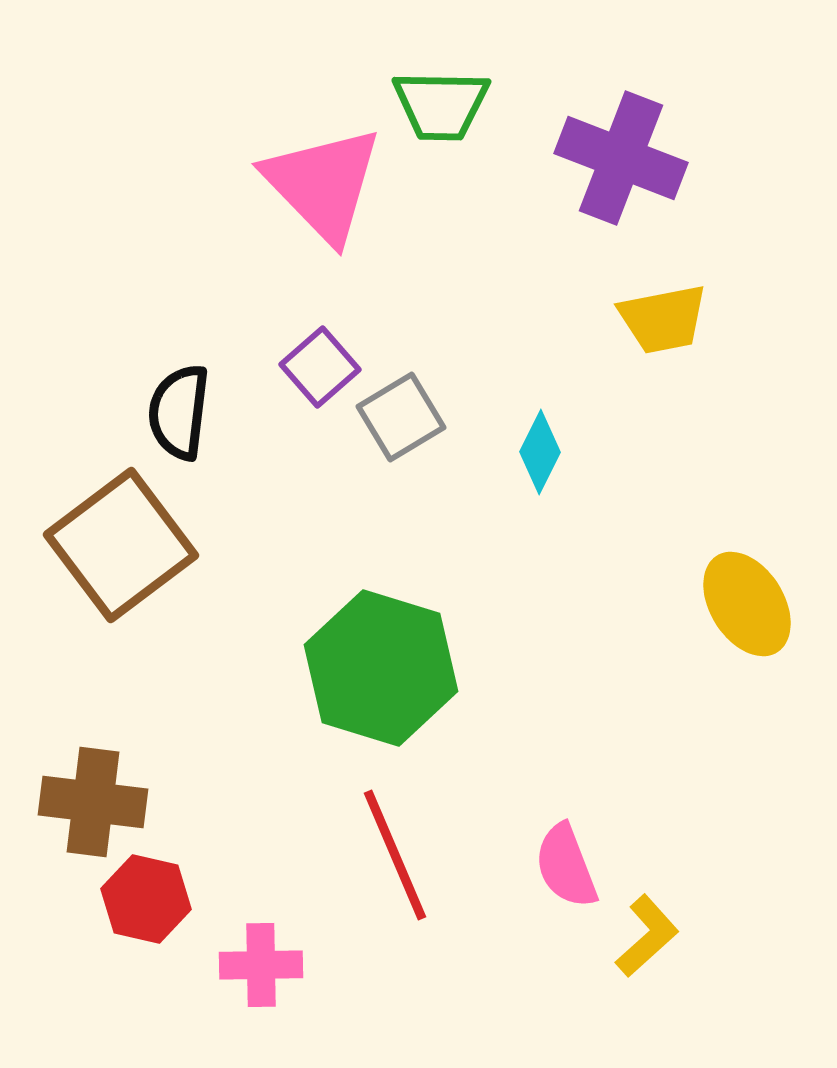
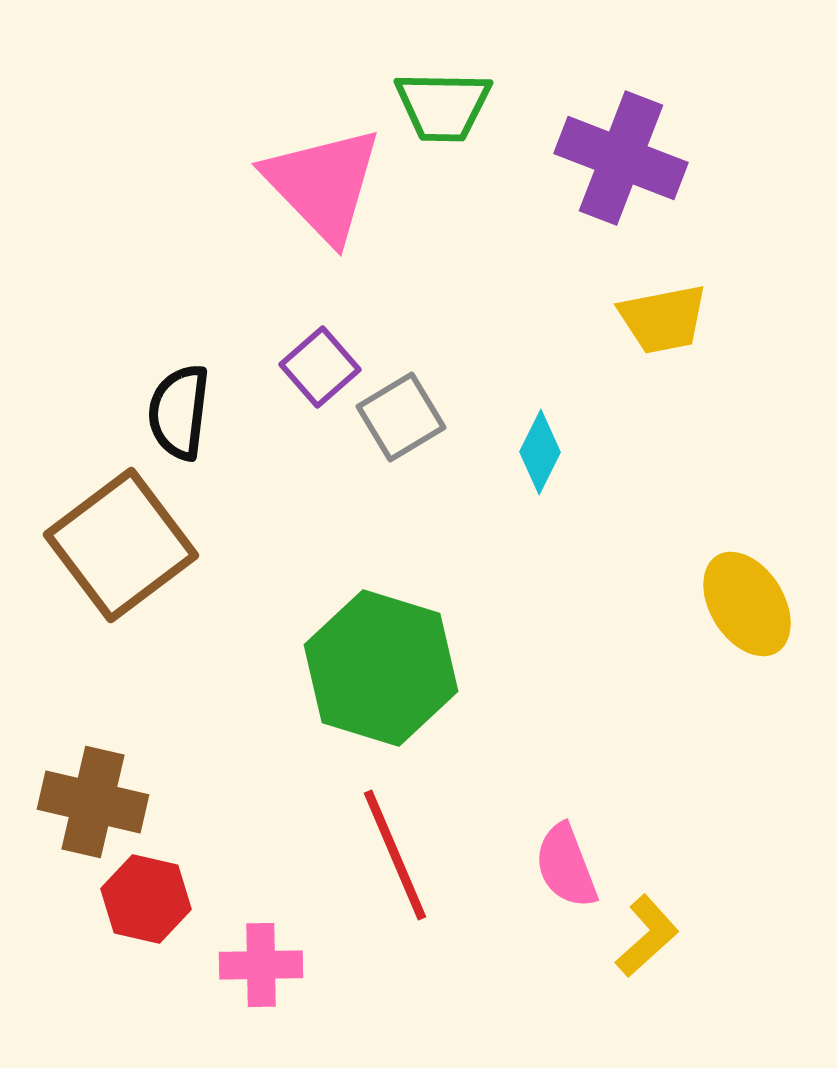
green trapezoid: moved 2 px right, 1 px down
brown cross: rotated 6 degrees clockwise
